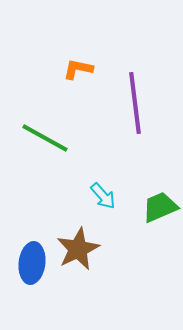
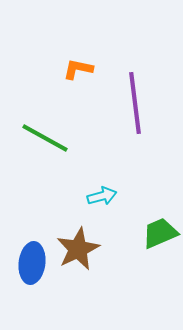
cyan arrow: moved 1 px left; rotated 64 degrees counterclockwise
green trapezoid: moved 26 px down
